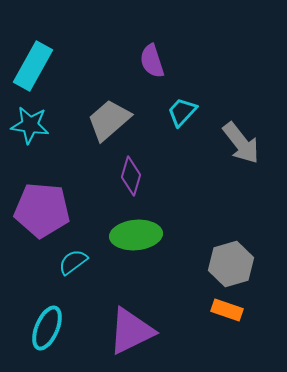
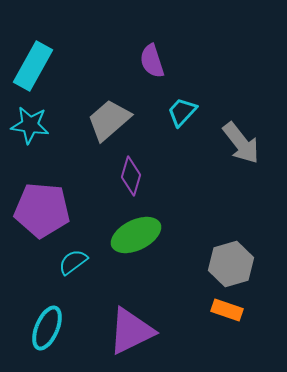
green ellipse: rotated 21 degrees counterclockwise
